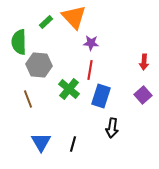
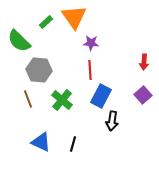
orange triangle: rotated 8 degrees clockwise
green semicircle: moved 1 px up; rotated 45 degrees counterclockwise
gray hexagon: moved 5 px down
red line: rotated 12 degrees counterclockwise
green cross: moved 7 px left, 11 px down
blue rectangle: rotated 10 degrees clockwise
black arrow: moved 7 px up
blue triangle: rotated 35 degrees counterclockwise
